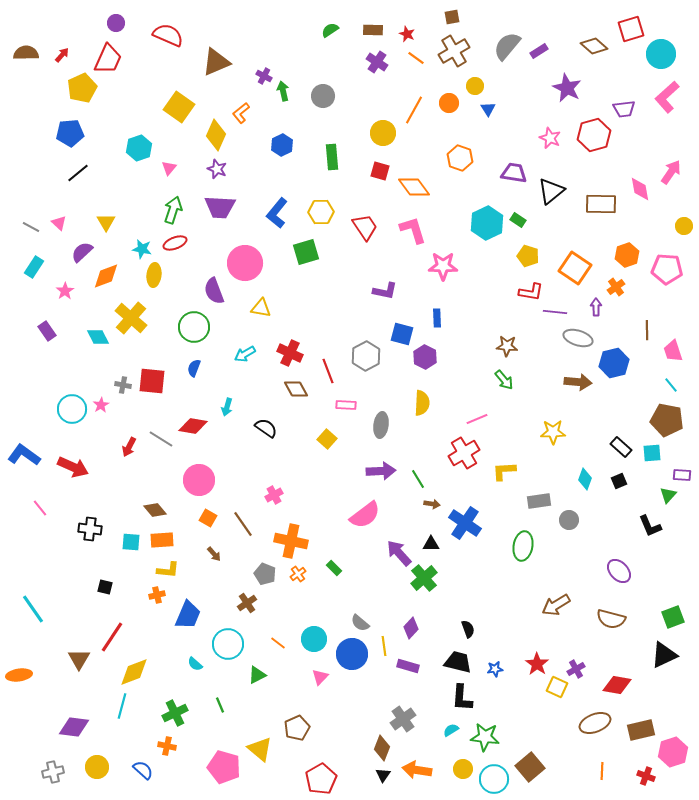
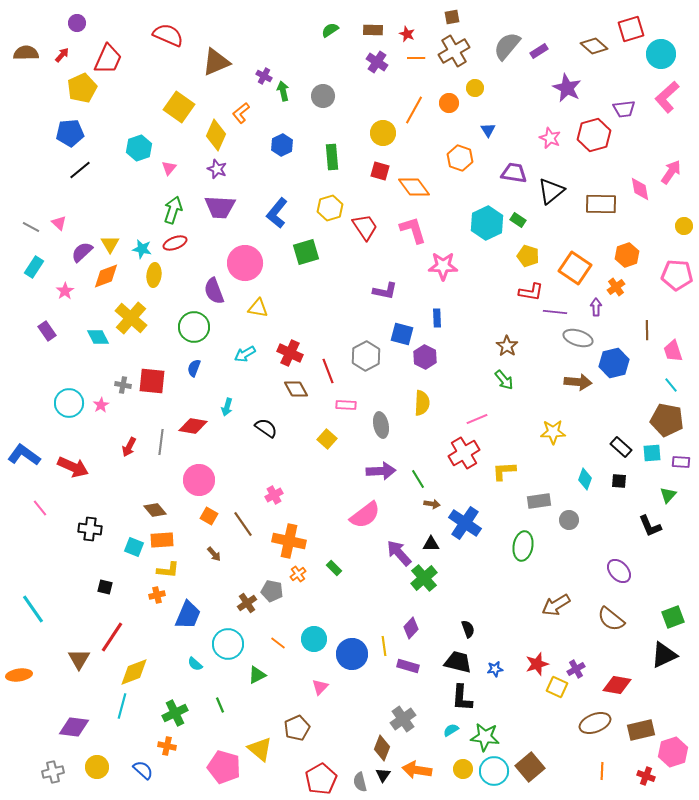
purple circle at (116, 23): moved 39 px left
orange line at (416, 58): rotated 36 degrees counterclockwise
yellow circle at (475, 86): moved 2 px down
blue triangle at (488, 109): moved 21 px down
black line at (78, 173): moved 2 px right, 3 px up
yellow hexagon at (321, 212): moved 9 px right, 4 px up; rotated 15 degrees counterclockwise
yellow triangle at (106, 222): moved 4 px right, 22 px down
pink pentagon at (667, 269): moved 10 px right, 6 px down
yellow triangle at (261, 308): moved 3 px left
brown star at (507, 346): rotated 30 degrees clockwise
cyan circle at (72, 409): moved 3 px left, 6 px up
gray ellipse at (381, 425): rotated 20 degrees counterclockwise
gray line at (161, 439): moved 3 px down; rotated 65 degrees clockwise
purple rectangle at (682, 475): moved 1 px left, 13 px up
black square at (619, 481): rotated 28 degrees clockwise
orange square at (208, 518): moved 1 px right, 2 px up
orange cross at (291, 541): moved 2 px left
cyan square at (131, 542): moved 3 px right, 5 px down; rotated 18 degrees clockwise
gray pentagon at (265, 574): moved 7 px right, 17 px down; rotated 10 degrees counterclockwise
brown semicircle at (611, 619): rotated 24 degrees clockwise
gray semicircle at (360, 623): moved 159 px down; rotated 36 degrees clockwise
red star at (537, 664): rotated 20 degrees clockwise
pink triangle at (320, 677): moved 10 px down
cyan circle at (494, 779): moved 8 px up
